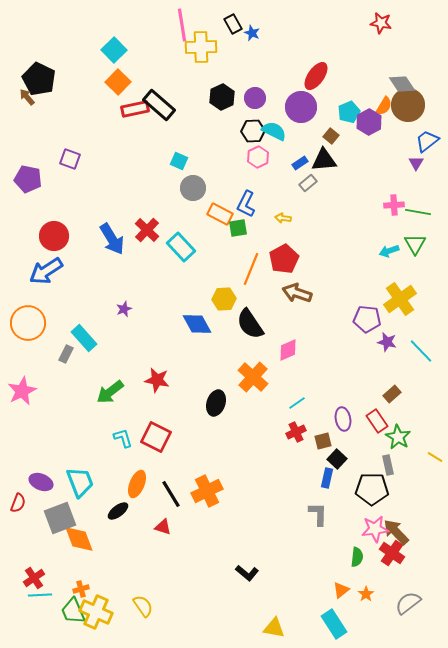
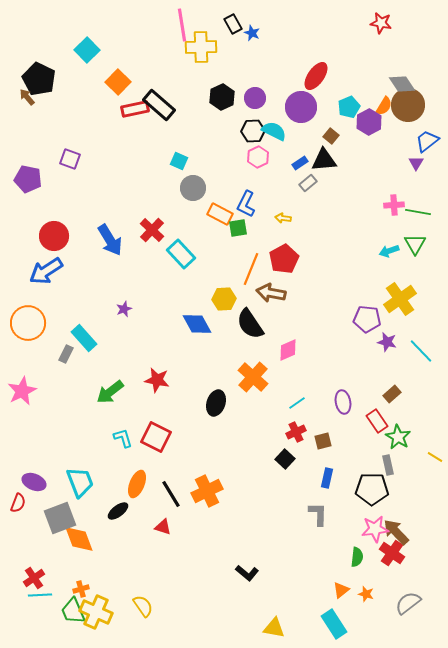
cyan square at (114, 50): moved 27 px left
cyan pentagon at (349, 112): moved 5 px up
red cross at (147, 230): moved 5 px right
blue arrow at (112, 239): moved 2 px left, 1 px down
cyan rectangle at (181, 247): moved 7 px down
brown arrow at (297, 293): moved 26 px left; rotated 8 degrees counterclockwise
purple ellipse at (343, 419): moved 17 px up
black square at (337, 459): moved 52 px left
purple ellipse at (41, 482): moved 7 px left
orange star at (366, 594): rotated 21 degrees counterclockwise
